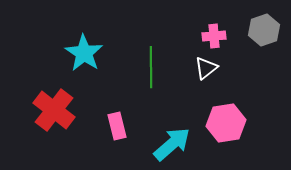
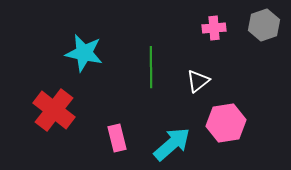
gray hexagon: moved 5 px up
pink cross: moved 8 px up
cyan star: rotated 21 degrees counterclockwise
white triangle: moved 8 px left, 13 px down
pink rectangle: moved 12 px down
